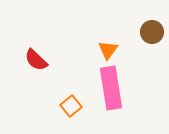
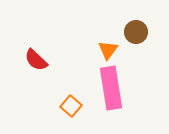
brown circle: moved 16 px left
orange square: rotated 10 degrees counterclockwise
